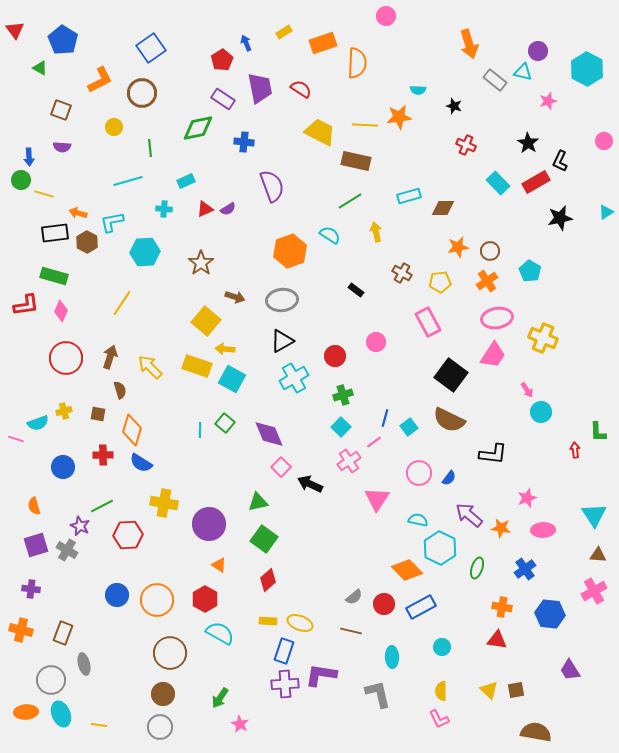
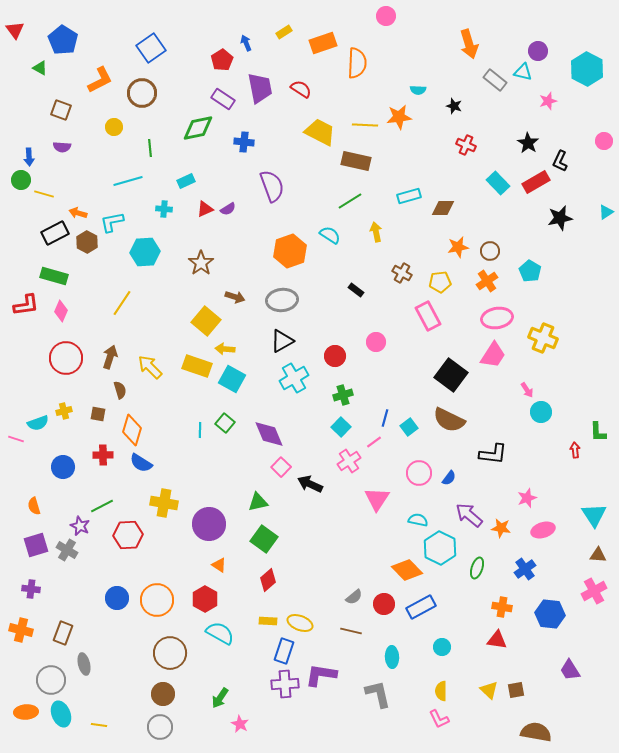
black rectangle at (55, 233): rotated 20 degrees counterclockwise
pink rectangle at (428, 322): moved 6 px up
pink ellipse at (543, 530): rotated 15 degrees counterclockwise
blue circle at (117, 595): moved 3 px down
